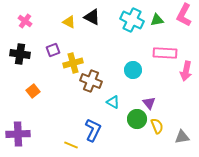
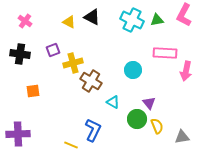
brown cross: rotated 10 degrees clockwise
orange square: rotated 32 degrees clockwise
